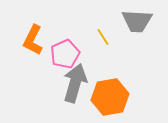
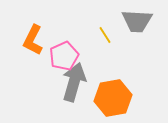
yellow line: moved 2 px right, 2 px up
pink pentagon: moved 1 px left, 2 px down
gray arrow: moved 1 px left, 1 px up
orange hexagon: moved 3 px right, 1 px down
